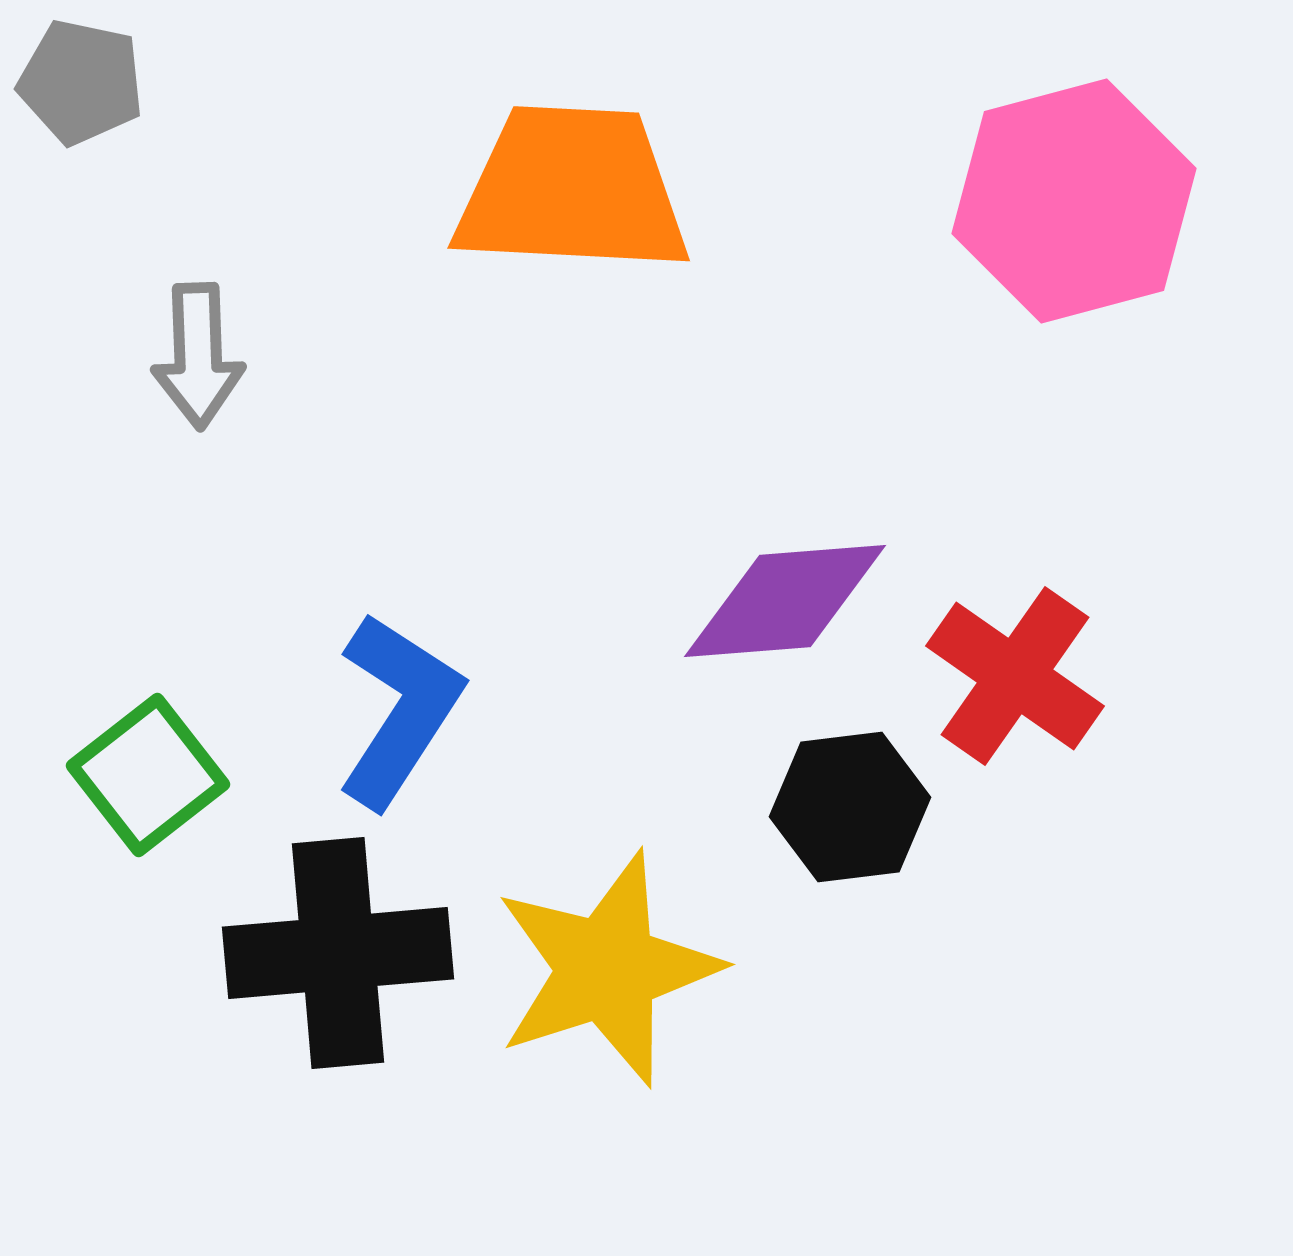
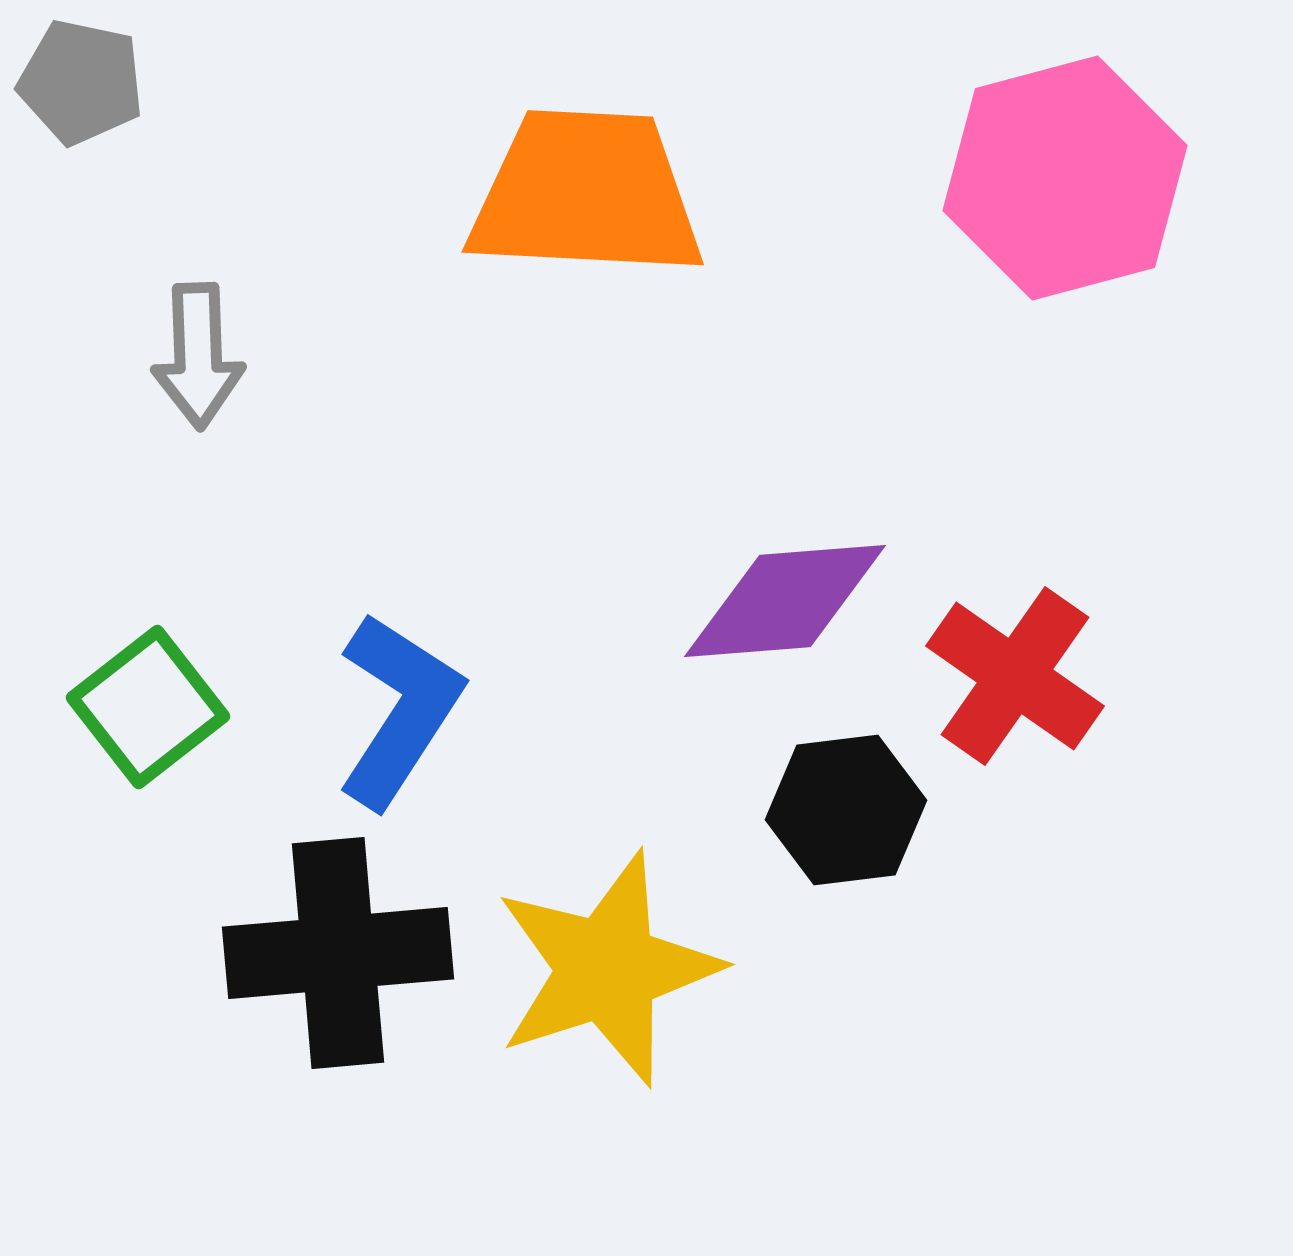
orange trapezoid: moved 14 px right, 4 px down
pink hexagon: moved 9 px left, 23 px up
green square: moved 68 px up
black hexagon: moved 4 px left, 3 px down
